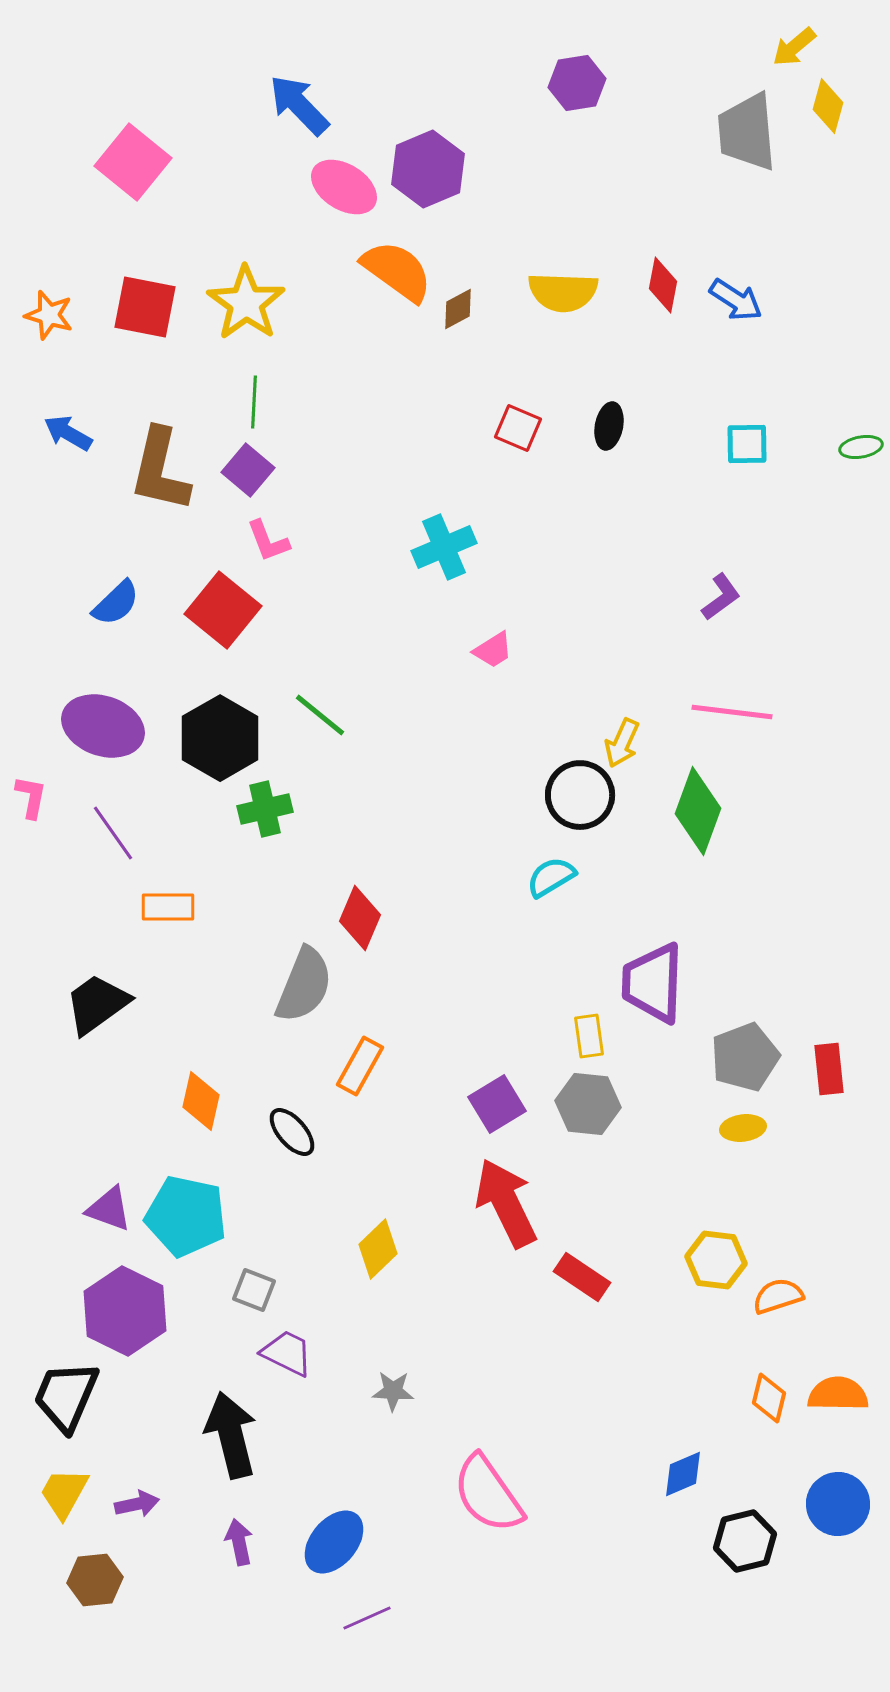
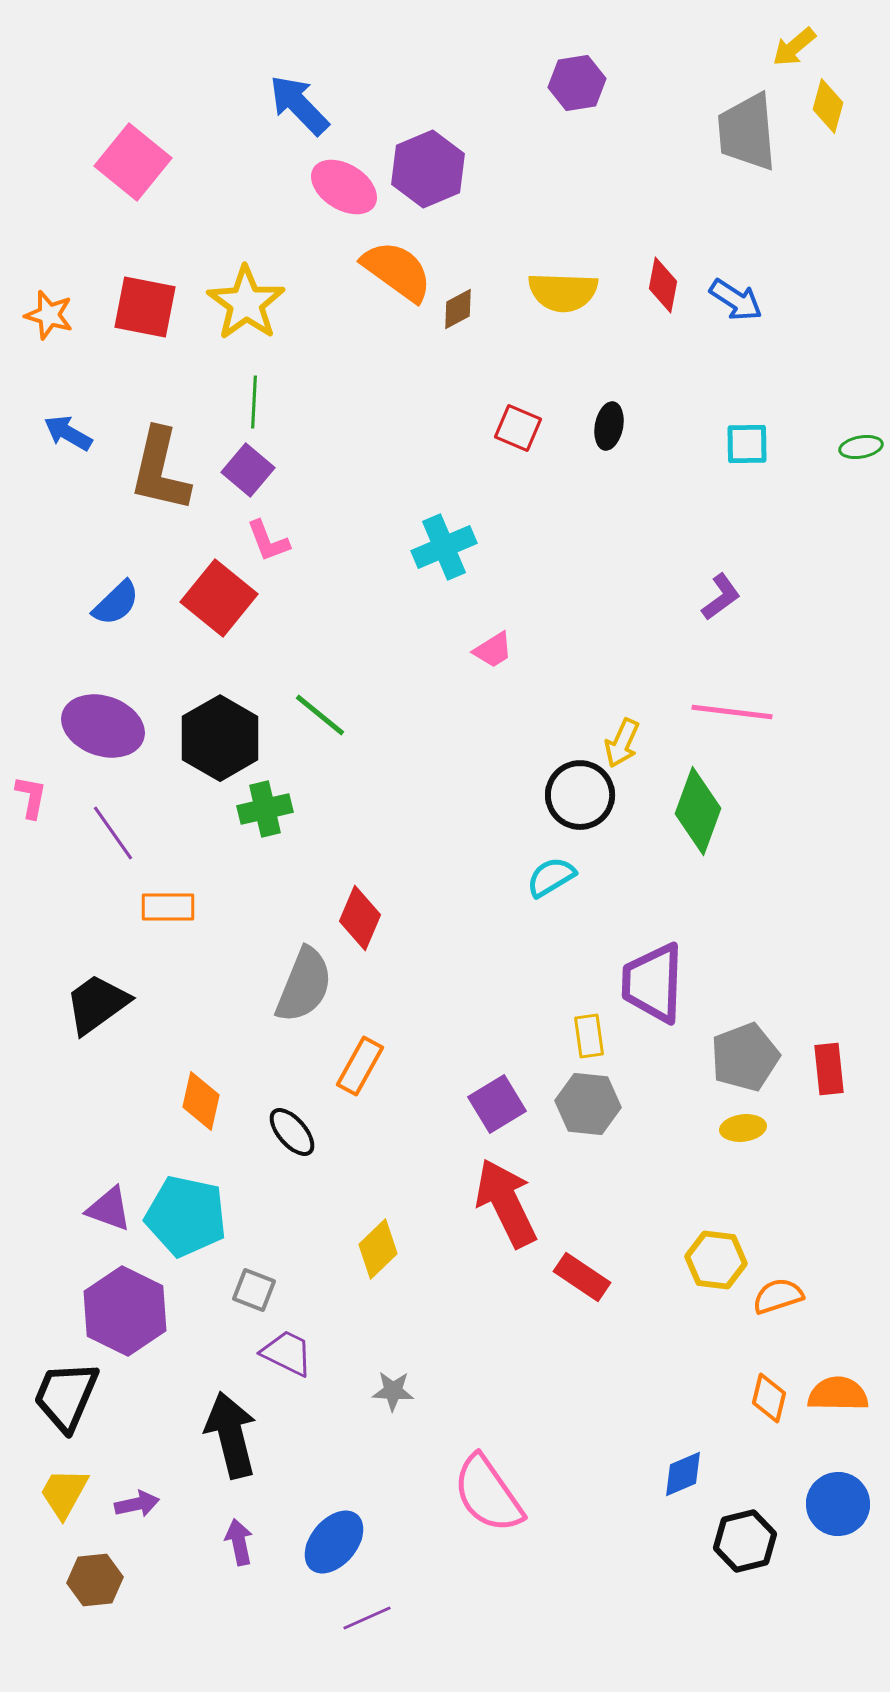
red square at (223, 610): moved 4 px left, 12 px up
